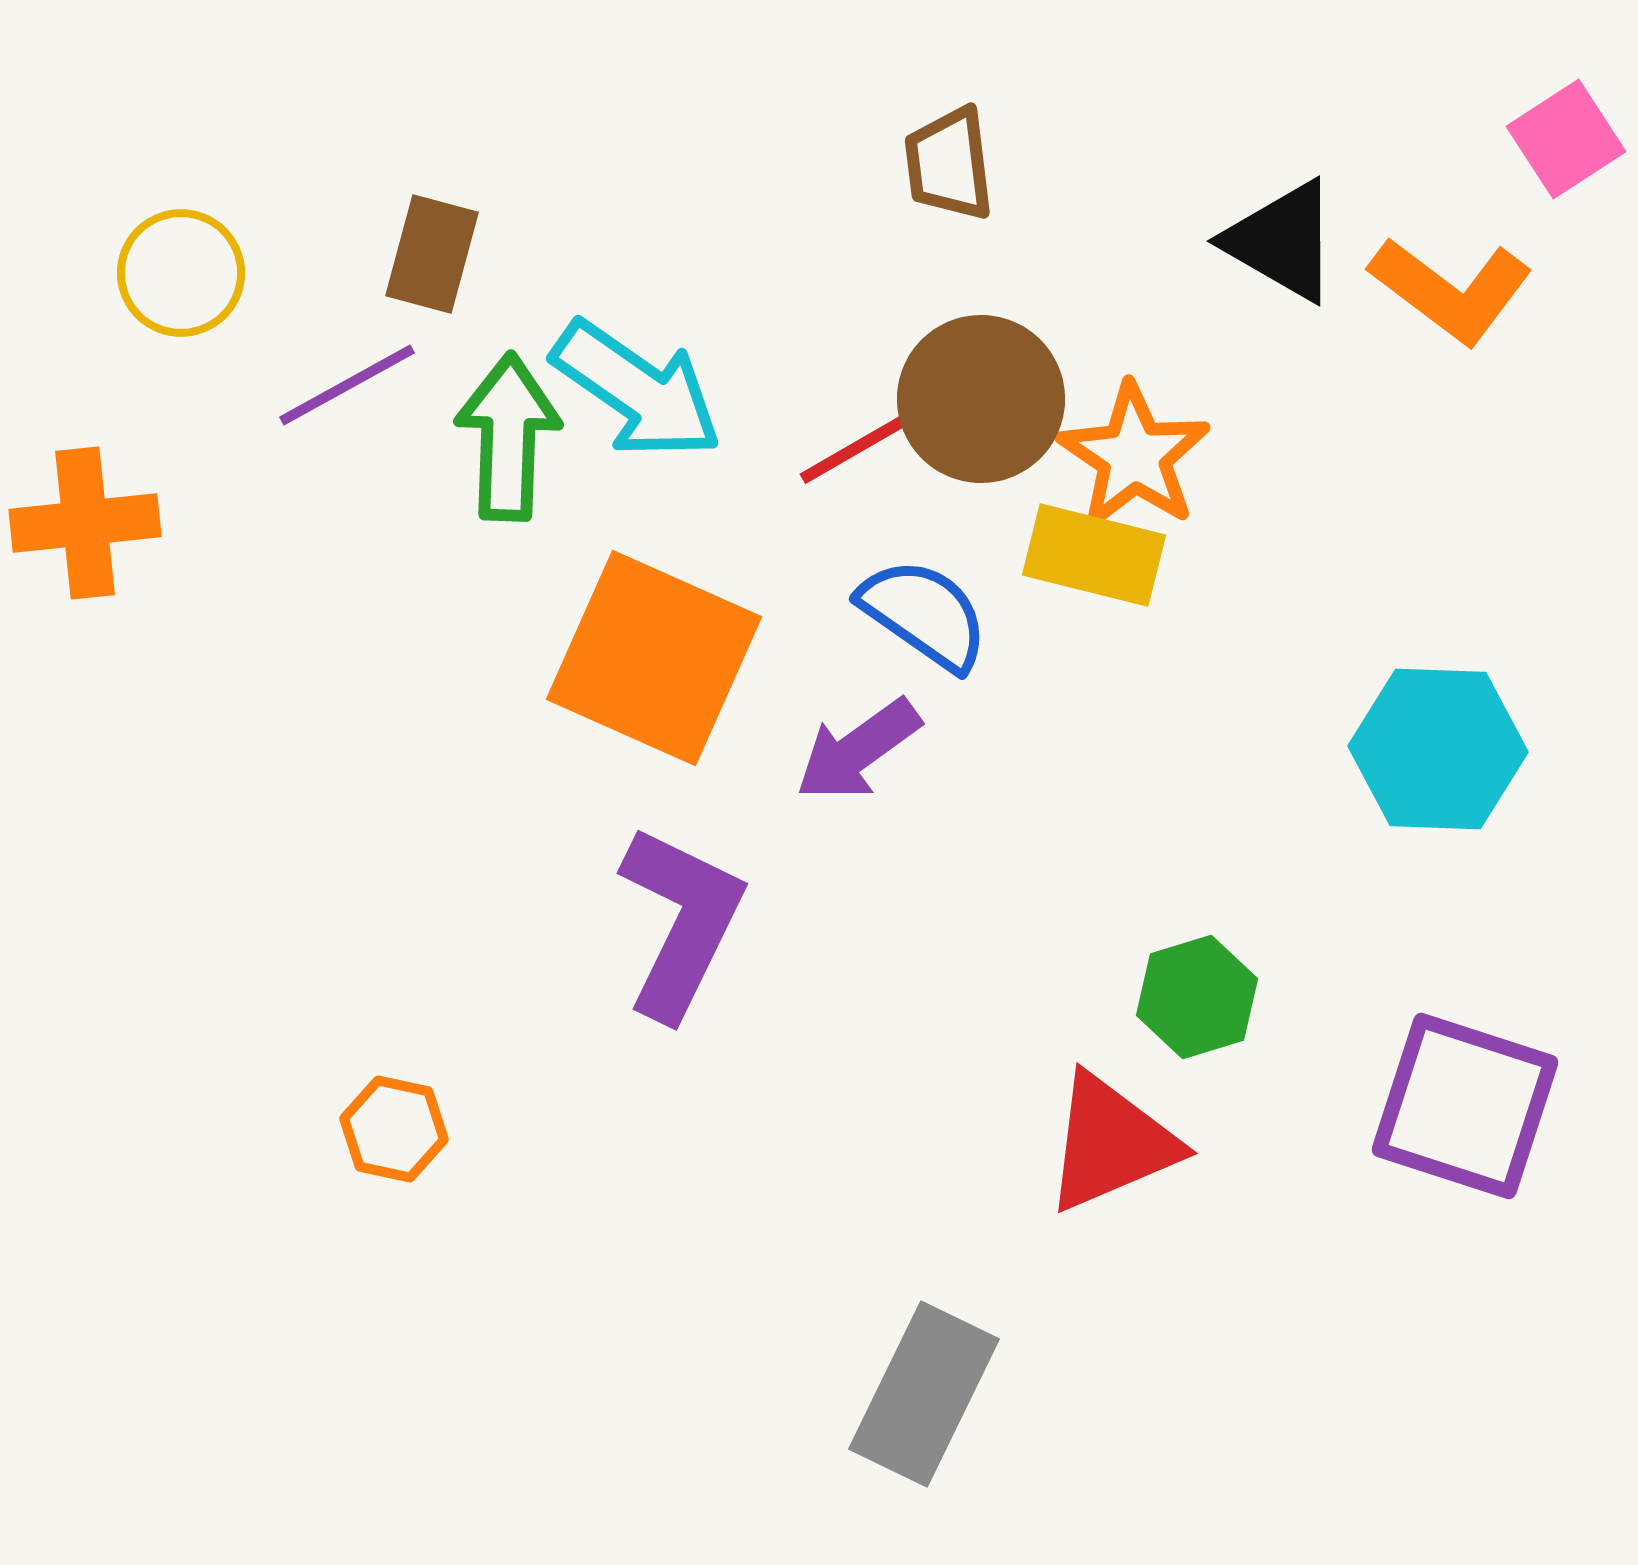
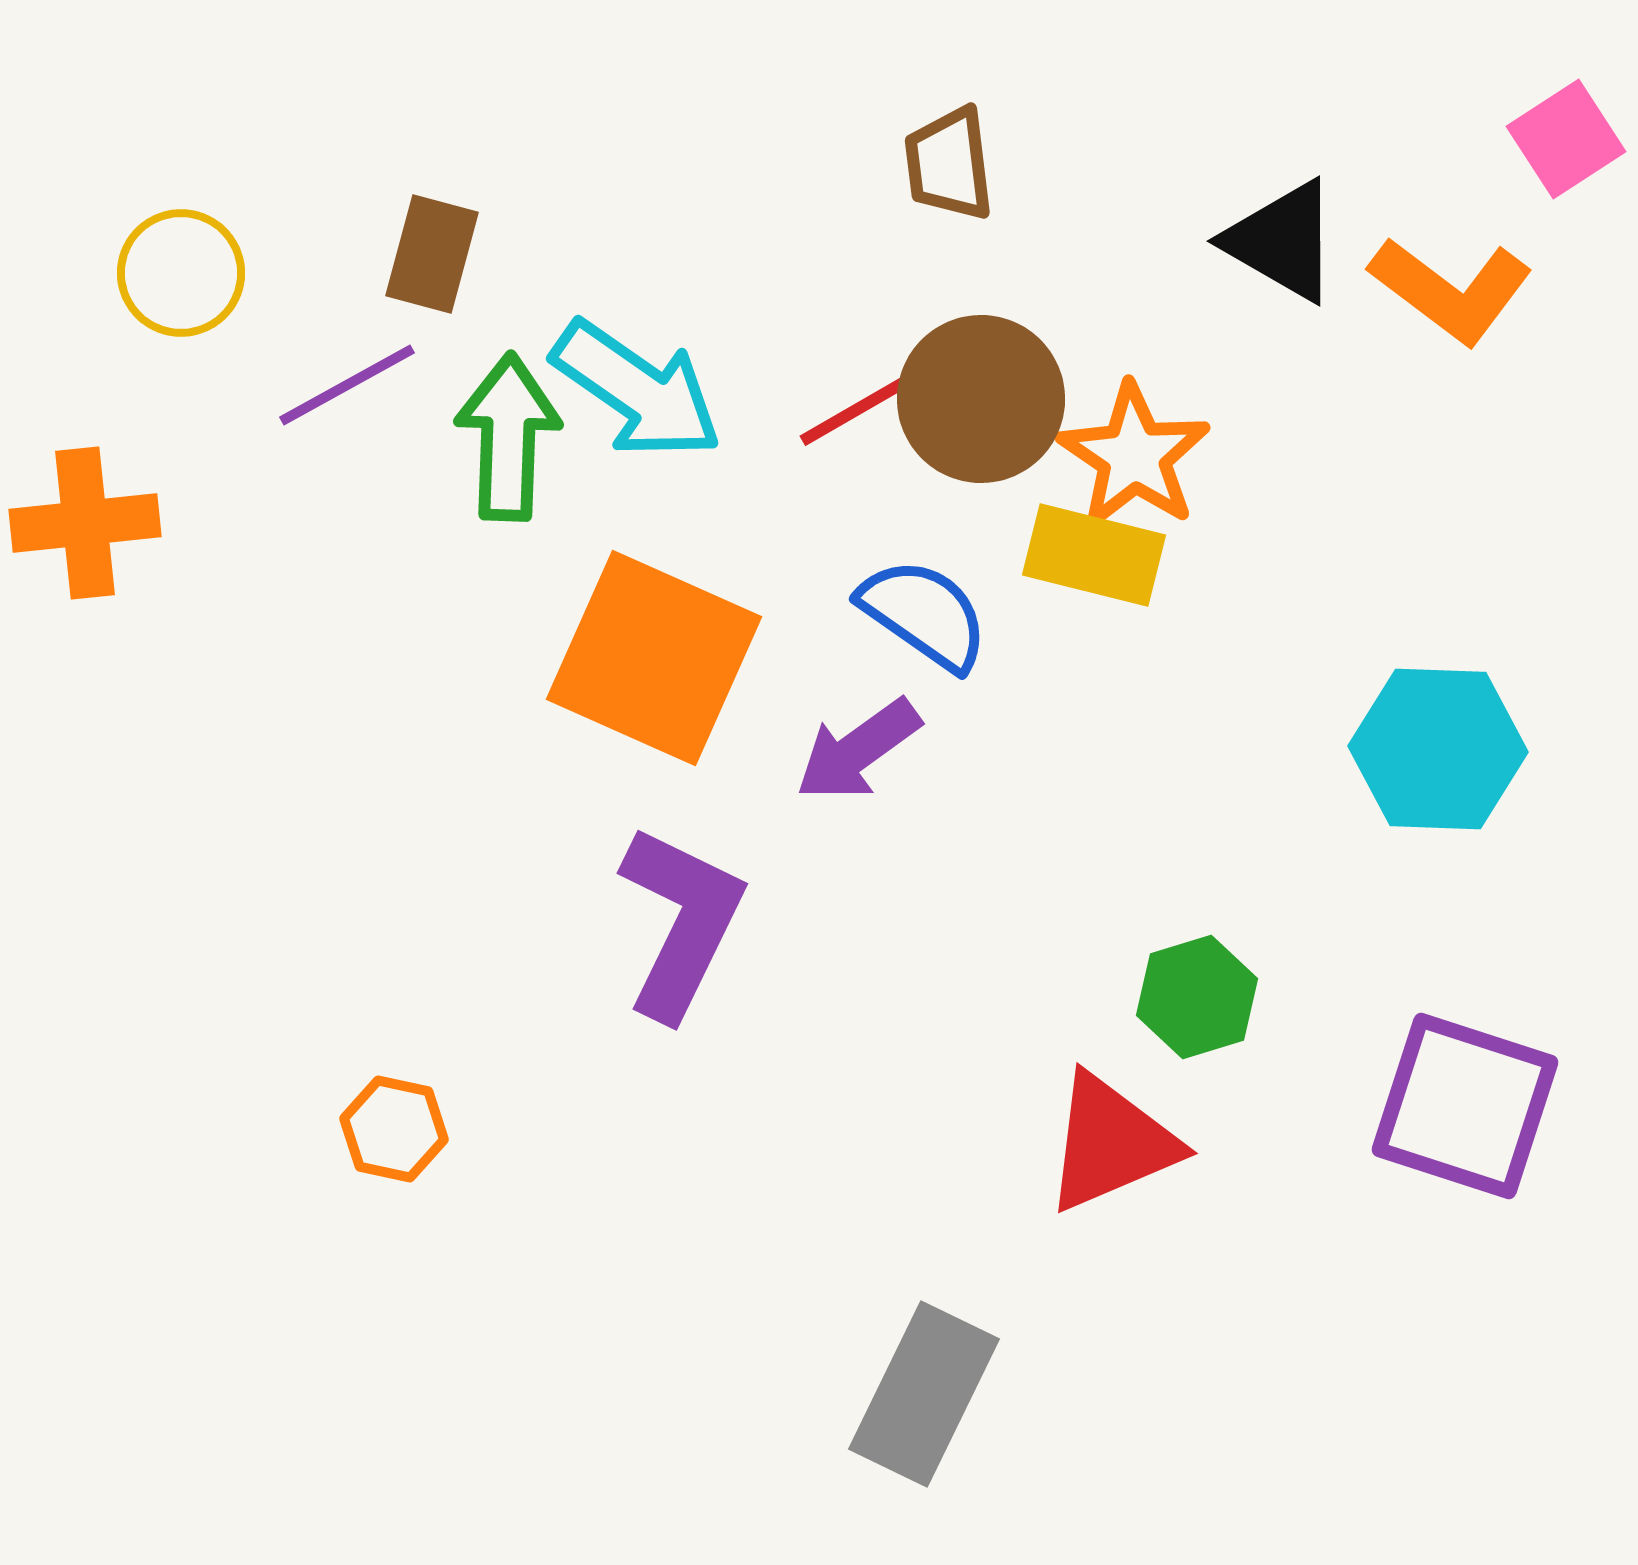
red line: moved 38 px up
